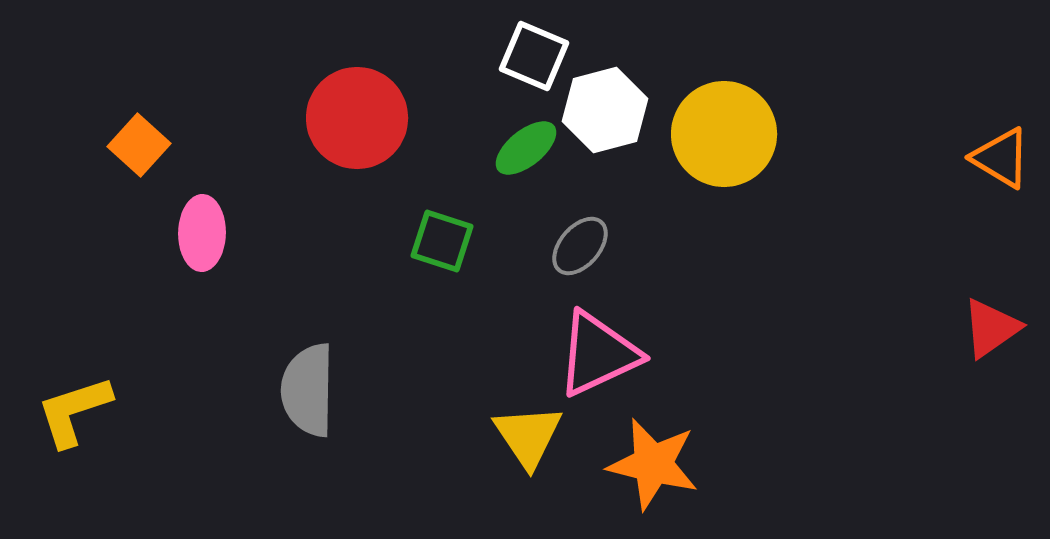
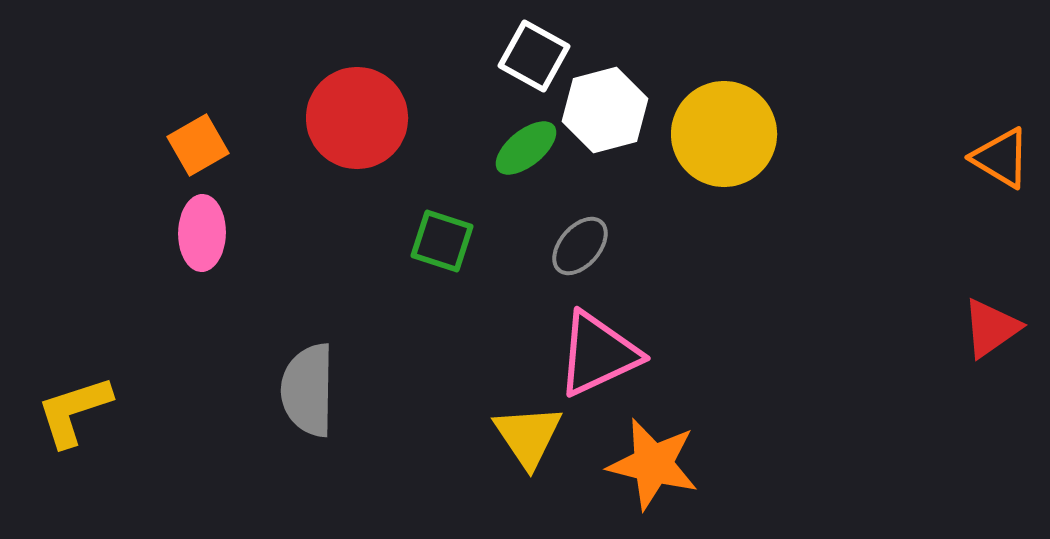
white square: rotated 6 degrees clockwise
orange square: moved 59 px right; rotated 18 degrees clockwise
